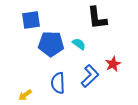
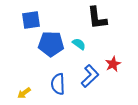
blue semicircle: moved 1 px down
yellow arrow: moved 1 px left, 2 px up
